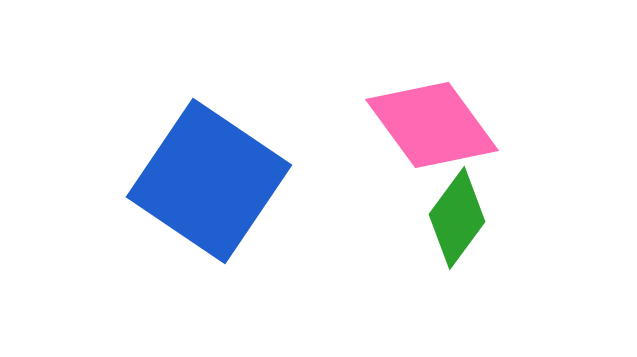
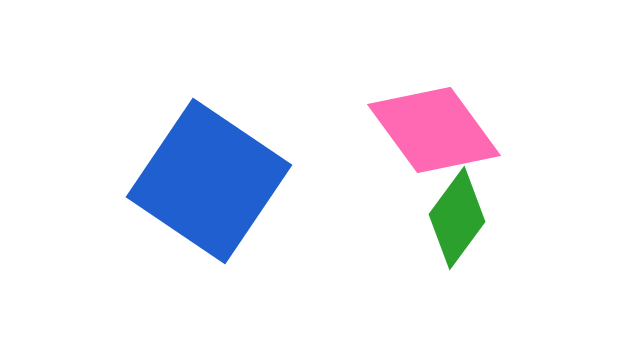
pink diamond: moved 2 px right, 5 px down
